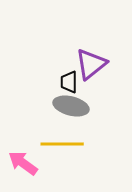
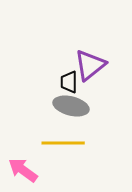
purple triangle: moved 1 px left, 1 px down
yellow line: moved 1 px right, 1 px up
pink arrow: moved 7 px down
